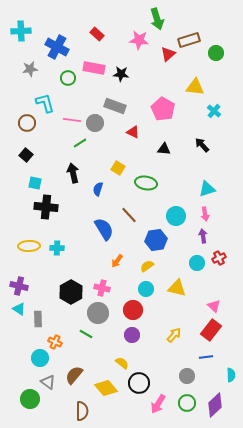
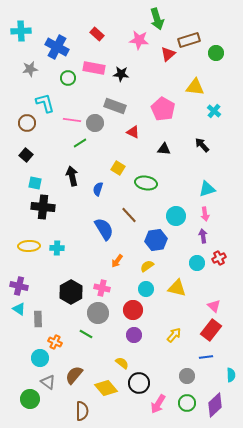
black arrow at (73, 173): moved 1 px left, 3 px down
black cross at (46, 207): moved 3 px left
purple circle at (132, 335): moved 2 px right
